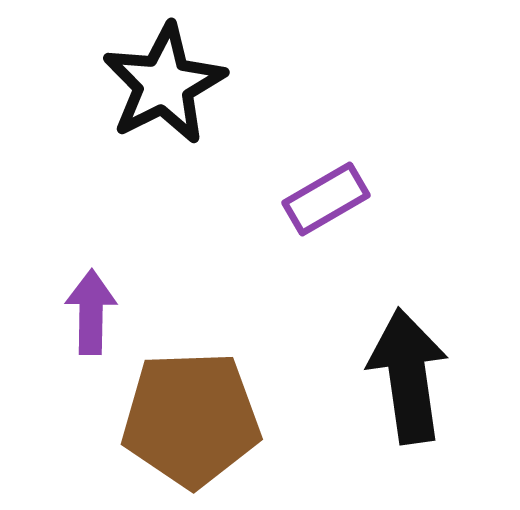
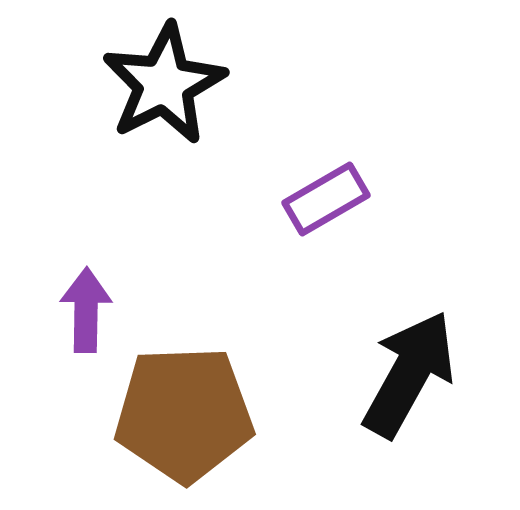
purple arrow: moved 5 px left, 2 px up
black arrow: moved 1 px right, 2 px up; rotated 37 degrees clockwise
brown pentagon: moved 7 px left, 5 px up
